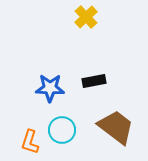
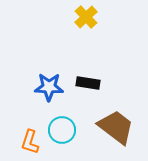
black rectangle: moved 6 px left, 2 px down; rotated 20 degrees clockwise
blue star: moved 1 px left, 1 px up
